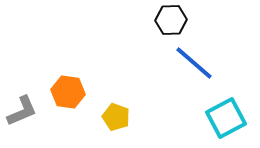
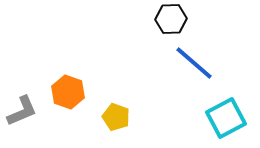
black hexagon: moved 1 px up
orange hexagon: rotated 12 degrees clockwise
